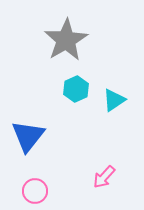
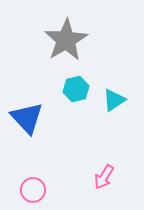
cyan hexagon: rotated 10 degrees clockwise
blue triangle: moved 1 px left, 18 px up; rotated 21 degrees counterclockwise
pink arrow: rotated 10 degrees counterclockwise
pink circle: moved 2 px left, 1 px up
